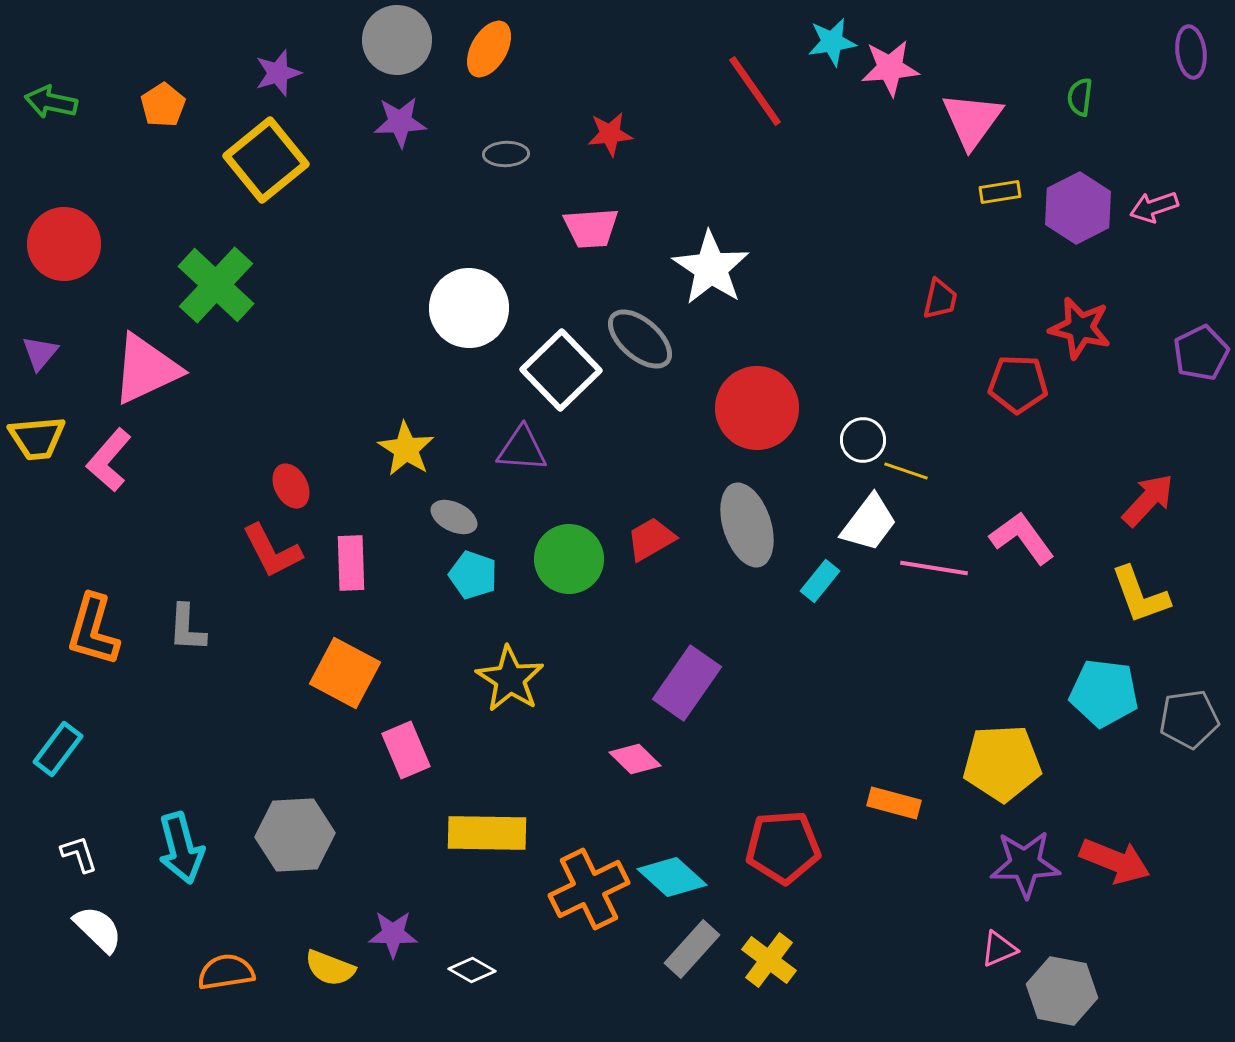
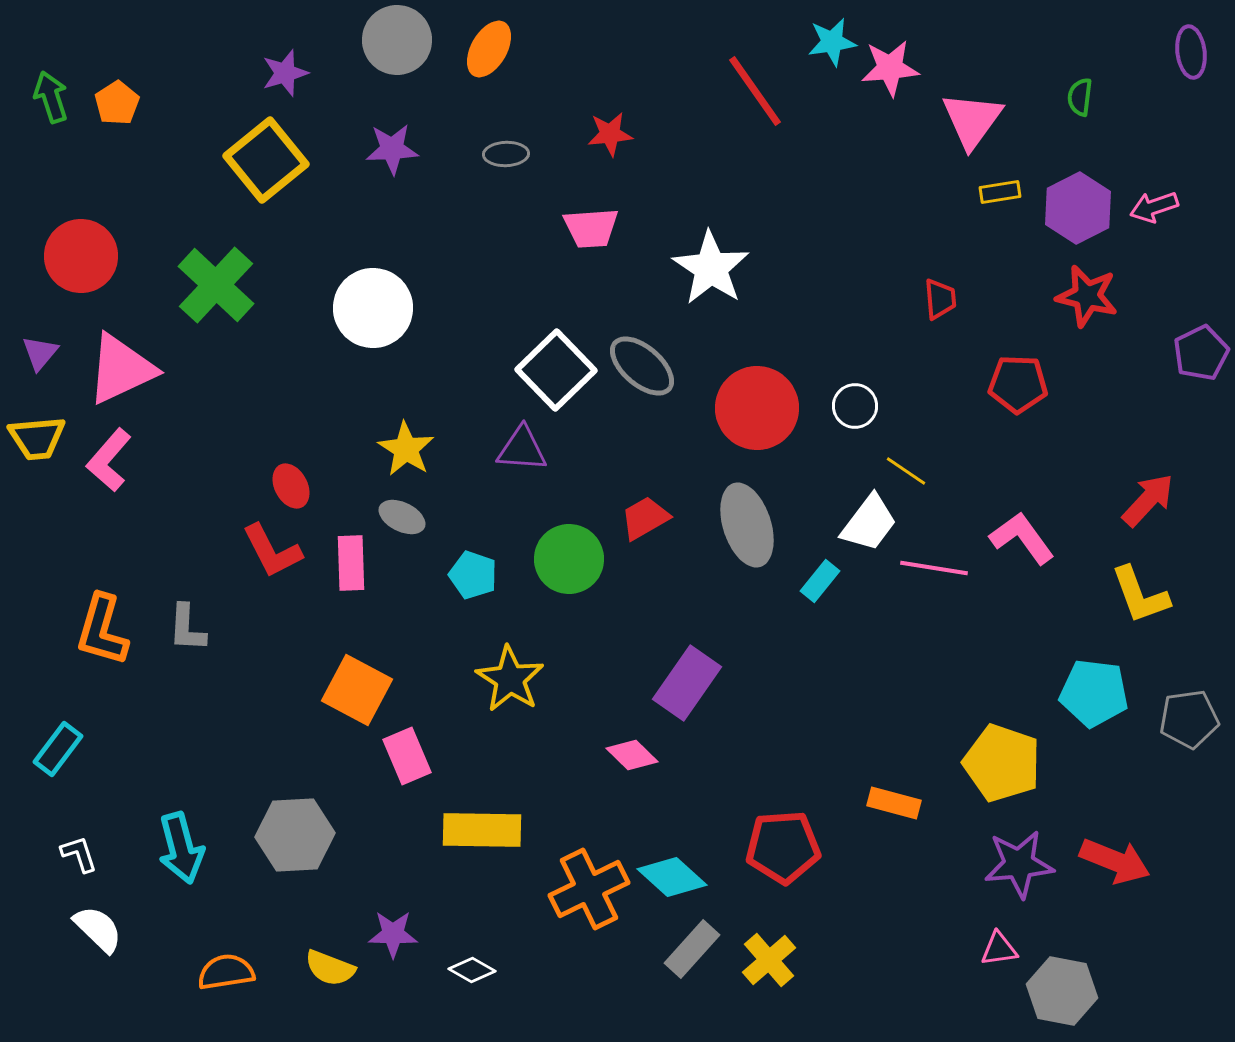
purple star at (278, 73): moved 7 px right
green arrow at (51, 102): moved 5 px up; rotated 60 degrees clockwise
orange pentagon at (163, 105): moved 46 px left, 2 px up
purple star at (400, 122): moved 8 px left, 27 px down
red circle at (64, 244): moved 17 px right, 12 px down
red trapezoid at (940, 299): rotated 18 degrees counterclockwise
white circle at (469, 308): moved 96 px left
red star at (1080, 328): moved 7 px right, 32 px up
gray ellipse at (640, 339): moved 2 px right, 27 px down
pink triangle at (146, 369): moved 25 px left
white square at (561, 370): moved 5 px left
white circle at (863, 440): moved 8 px left, 34 px up
yellow line at (906, 471): rotated 15 degrees clockwise
gray ellipse at (454, 517): moved 52 px left
red trapezoid at (651, 539): moved 6 px left, 21 px up
orange L-shape at (93, 630): moved 9 px right
orange square at (345, 673): moved 12 px right, 17 px down
cyan pentagon at (1104, 693): moved 10 px left
pink rectangle at (406, 750): moved 1 px right, 6 px down
pink diamond at (635, 759): moved 3 px left, 4 px up
yellow pentagon at (1002, 763): rotated 22 degrees clockwise
yellow rectangle at (487, 833): moved 5 px left, 3 px up
purple star at (1025, 864): moved 6 px left; rotated 4 degrees counterclockwise
pink triangle at (999, 949): rotated 15 degrees clockwise
yellow cross at (769, 960): rotated 12 degrees clockwise
